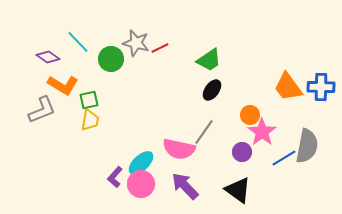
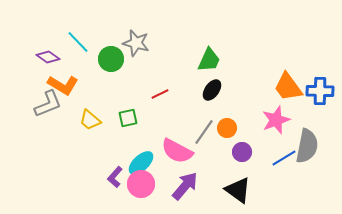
red line: moved 46 px down
green trapezoid: rotated 32 degrees counterclockwise
blue cross: moved 1 px left, 4 px down
green square: moved 39 px right, 18 px down
gray L-shape: moved 6 px right, 6 px up
orange circle: moved 23 px left, 13 px down
yellow trapezoid: rotated 120 degrees clockwise
pink star: moved 14 px right, 12 px up; rotated 16 degrees clockwise
pink semicircle: moved 2 px left, 2 px down; rotated 16 degrees clockwise
purple arrow: rotated 84 degrees clockwise
